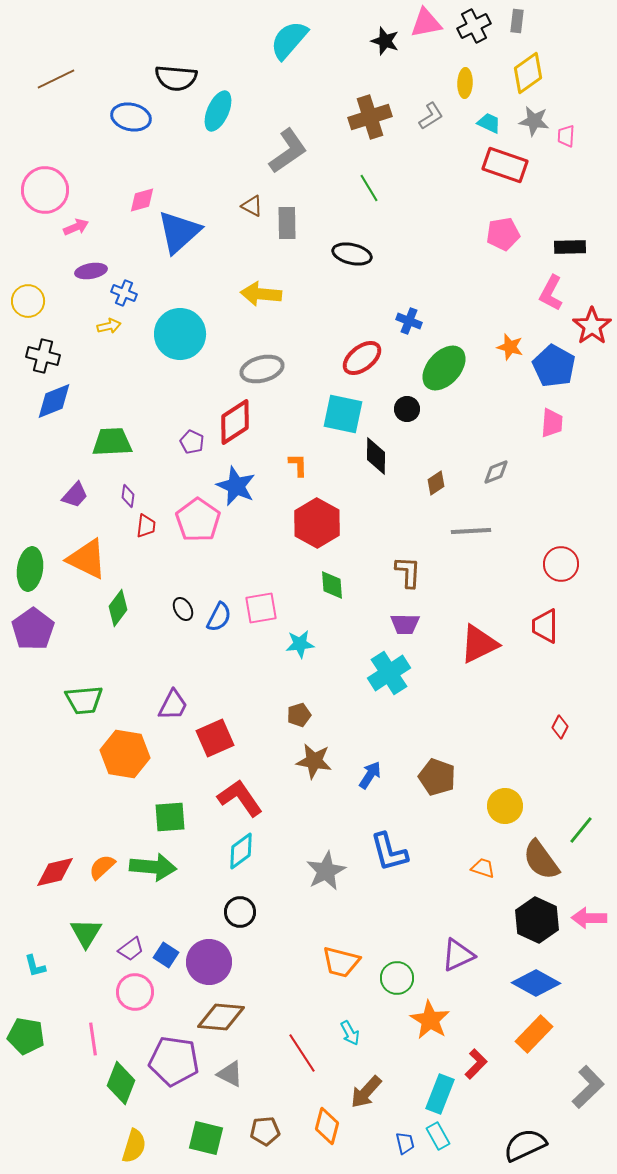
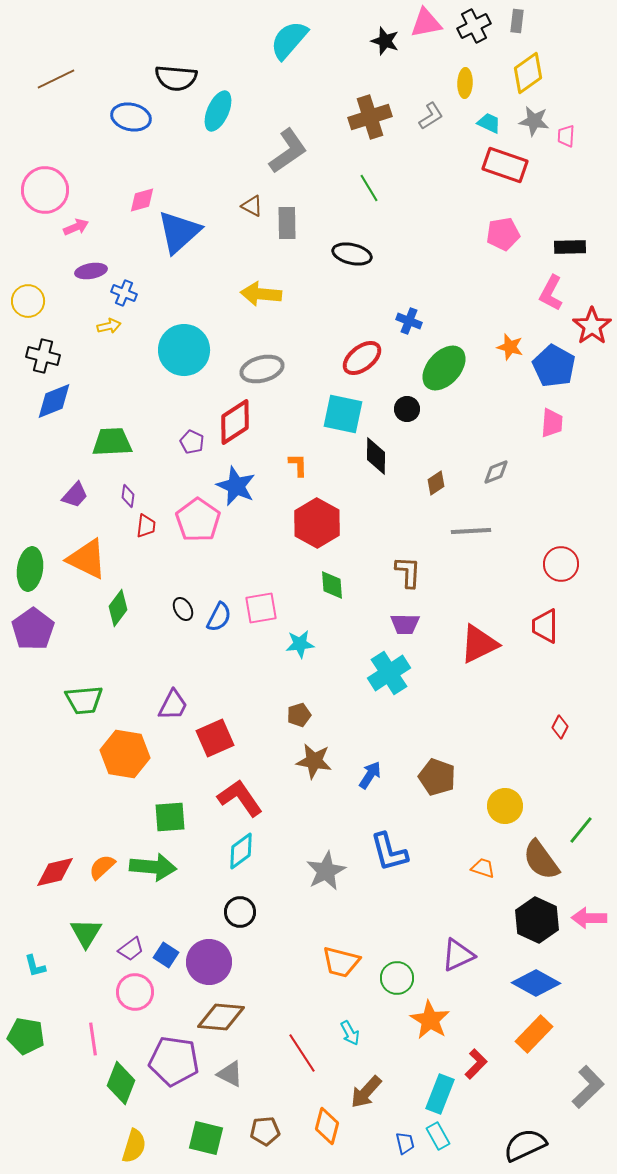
cyan circle at (180, 334): moved 4 px right, 16 px down
